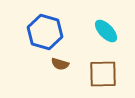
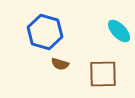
cyan ellipse: moved 13 px right
